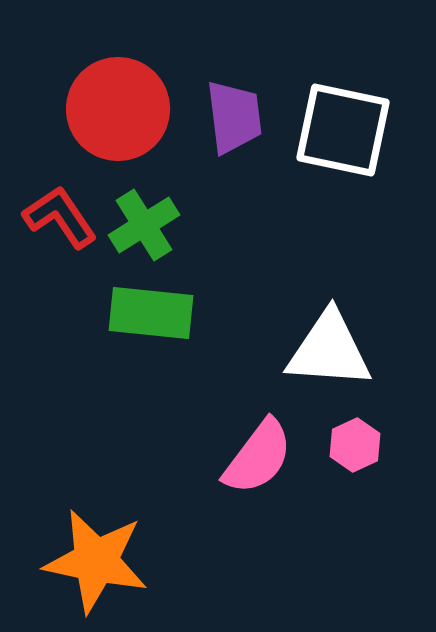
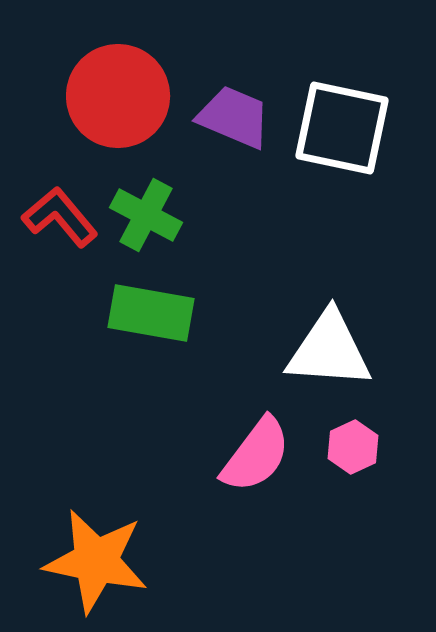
red circle: moved 13 px up
purple trapezoid: rotated 60 degrees counterclockwise
white square: moved 1 px left, 2 px up
red L-shape: rotated 6 degrees counterclockwise
green cross: moved 2 px right, 10 px up; rotated 30 degrees counterclockwise
green rectangle: rotated 4 degrees clockwise
pink hexagon: moved 2 px left, 2 px down
pink semicircle: moved 2 px left, 2 px up
